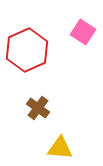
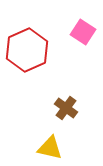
brown cross: moved 28 px right
yellow triangle: moved 10 px left; rotated 8 degrees clockwise
